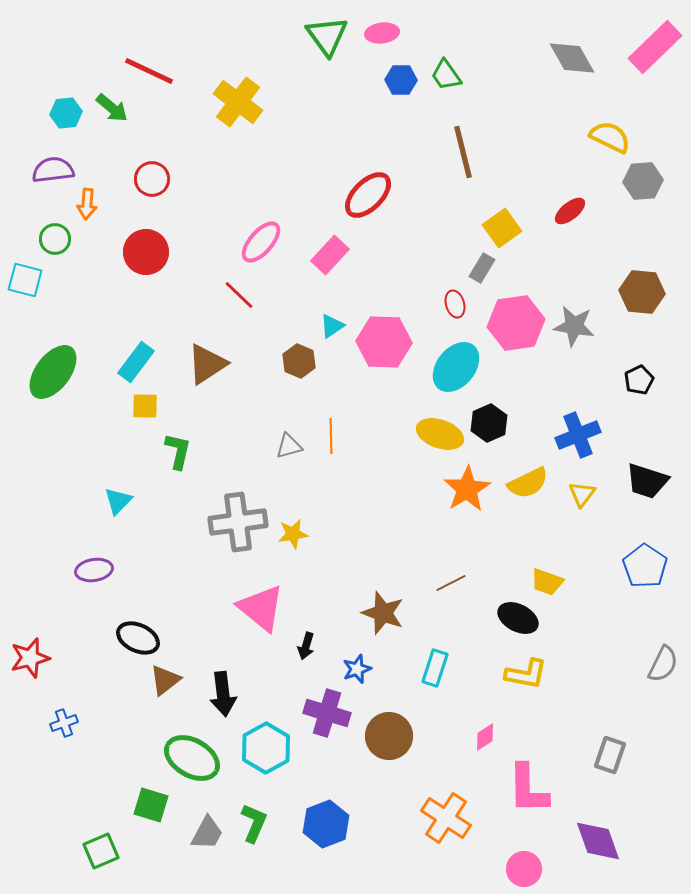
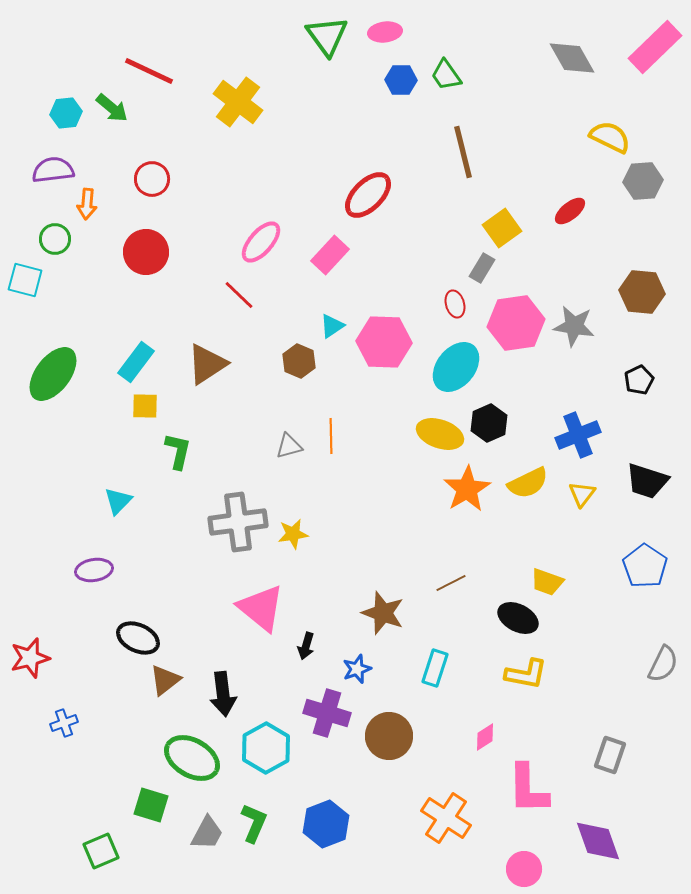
pink ellipse at (382, 33): moved 3 px right, 1 px up
green ellipse at (53, 372): moved 2 px down
